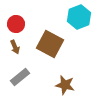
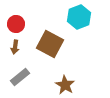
brown arrow: rotated 32 degrees clockwise
brown star: rotated 18 degrees clockwise
